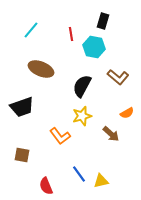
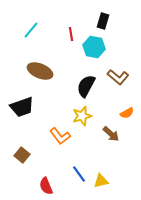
brown ellipse: moved 1 px left, 2 px down
black semicircle: moved 4 px right
brown square: rotated 28 degrees clockwise
